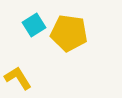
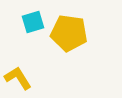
cyan square: moved 1 px left, 3 px up; rotated 15 degrees clockwise
